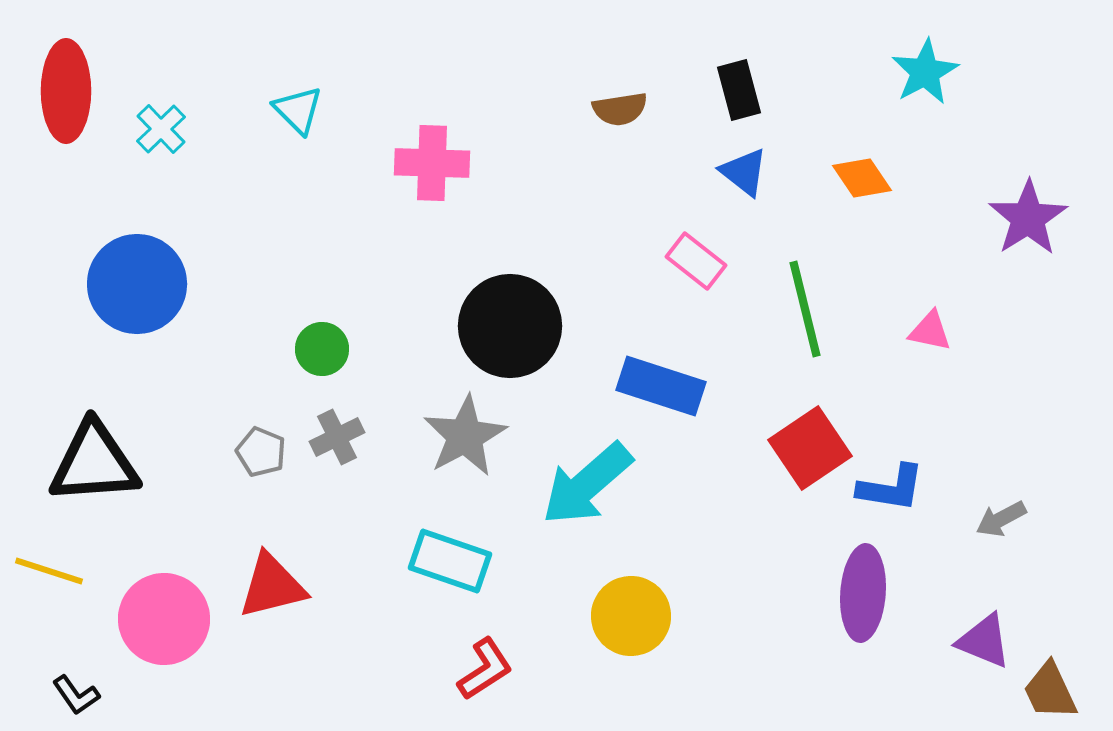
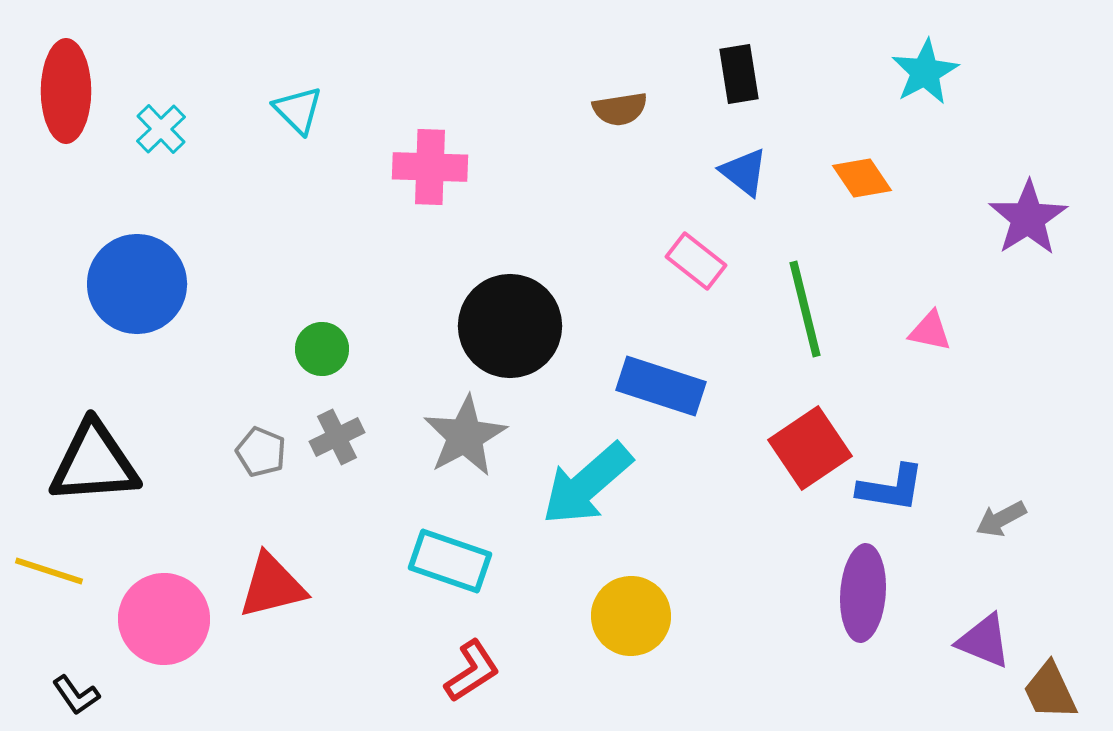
black rectangle: moved 16 px up; rotated 6 degrees clockwise
pink cross: moved 2 px left, 4 px down
red L-shape: moved 13 px left, 2 px down
